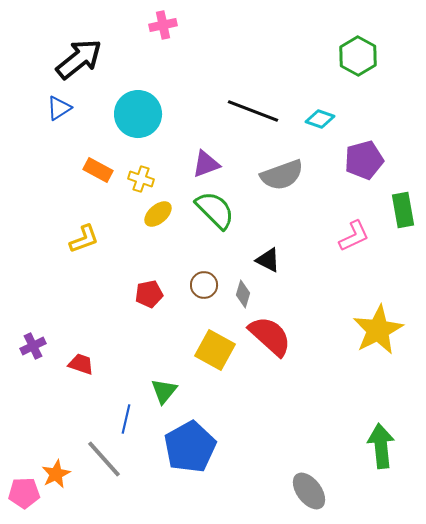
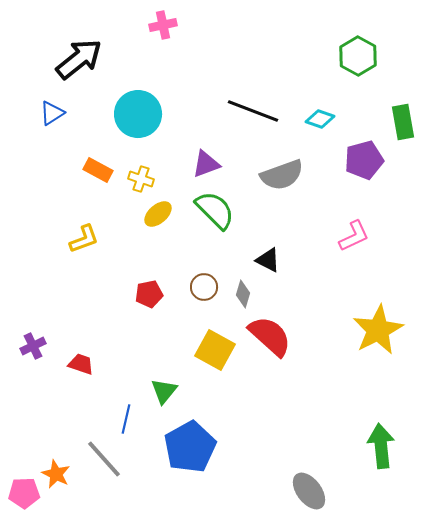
blue triangle: moved 7 px left, 5 px down
green rectangle: moved 88 px up
brown circle: moved 2 px down
orange star: rotated 20 degrees counterclockwise
